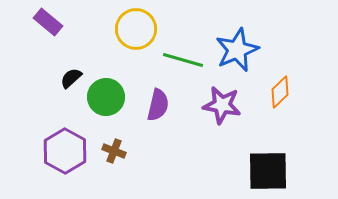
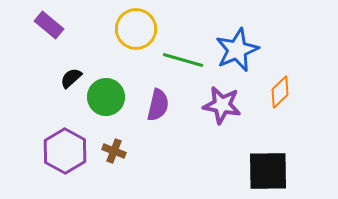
purple rectangle: moved 1 px right, 3 px down
